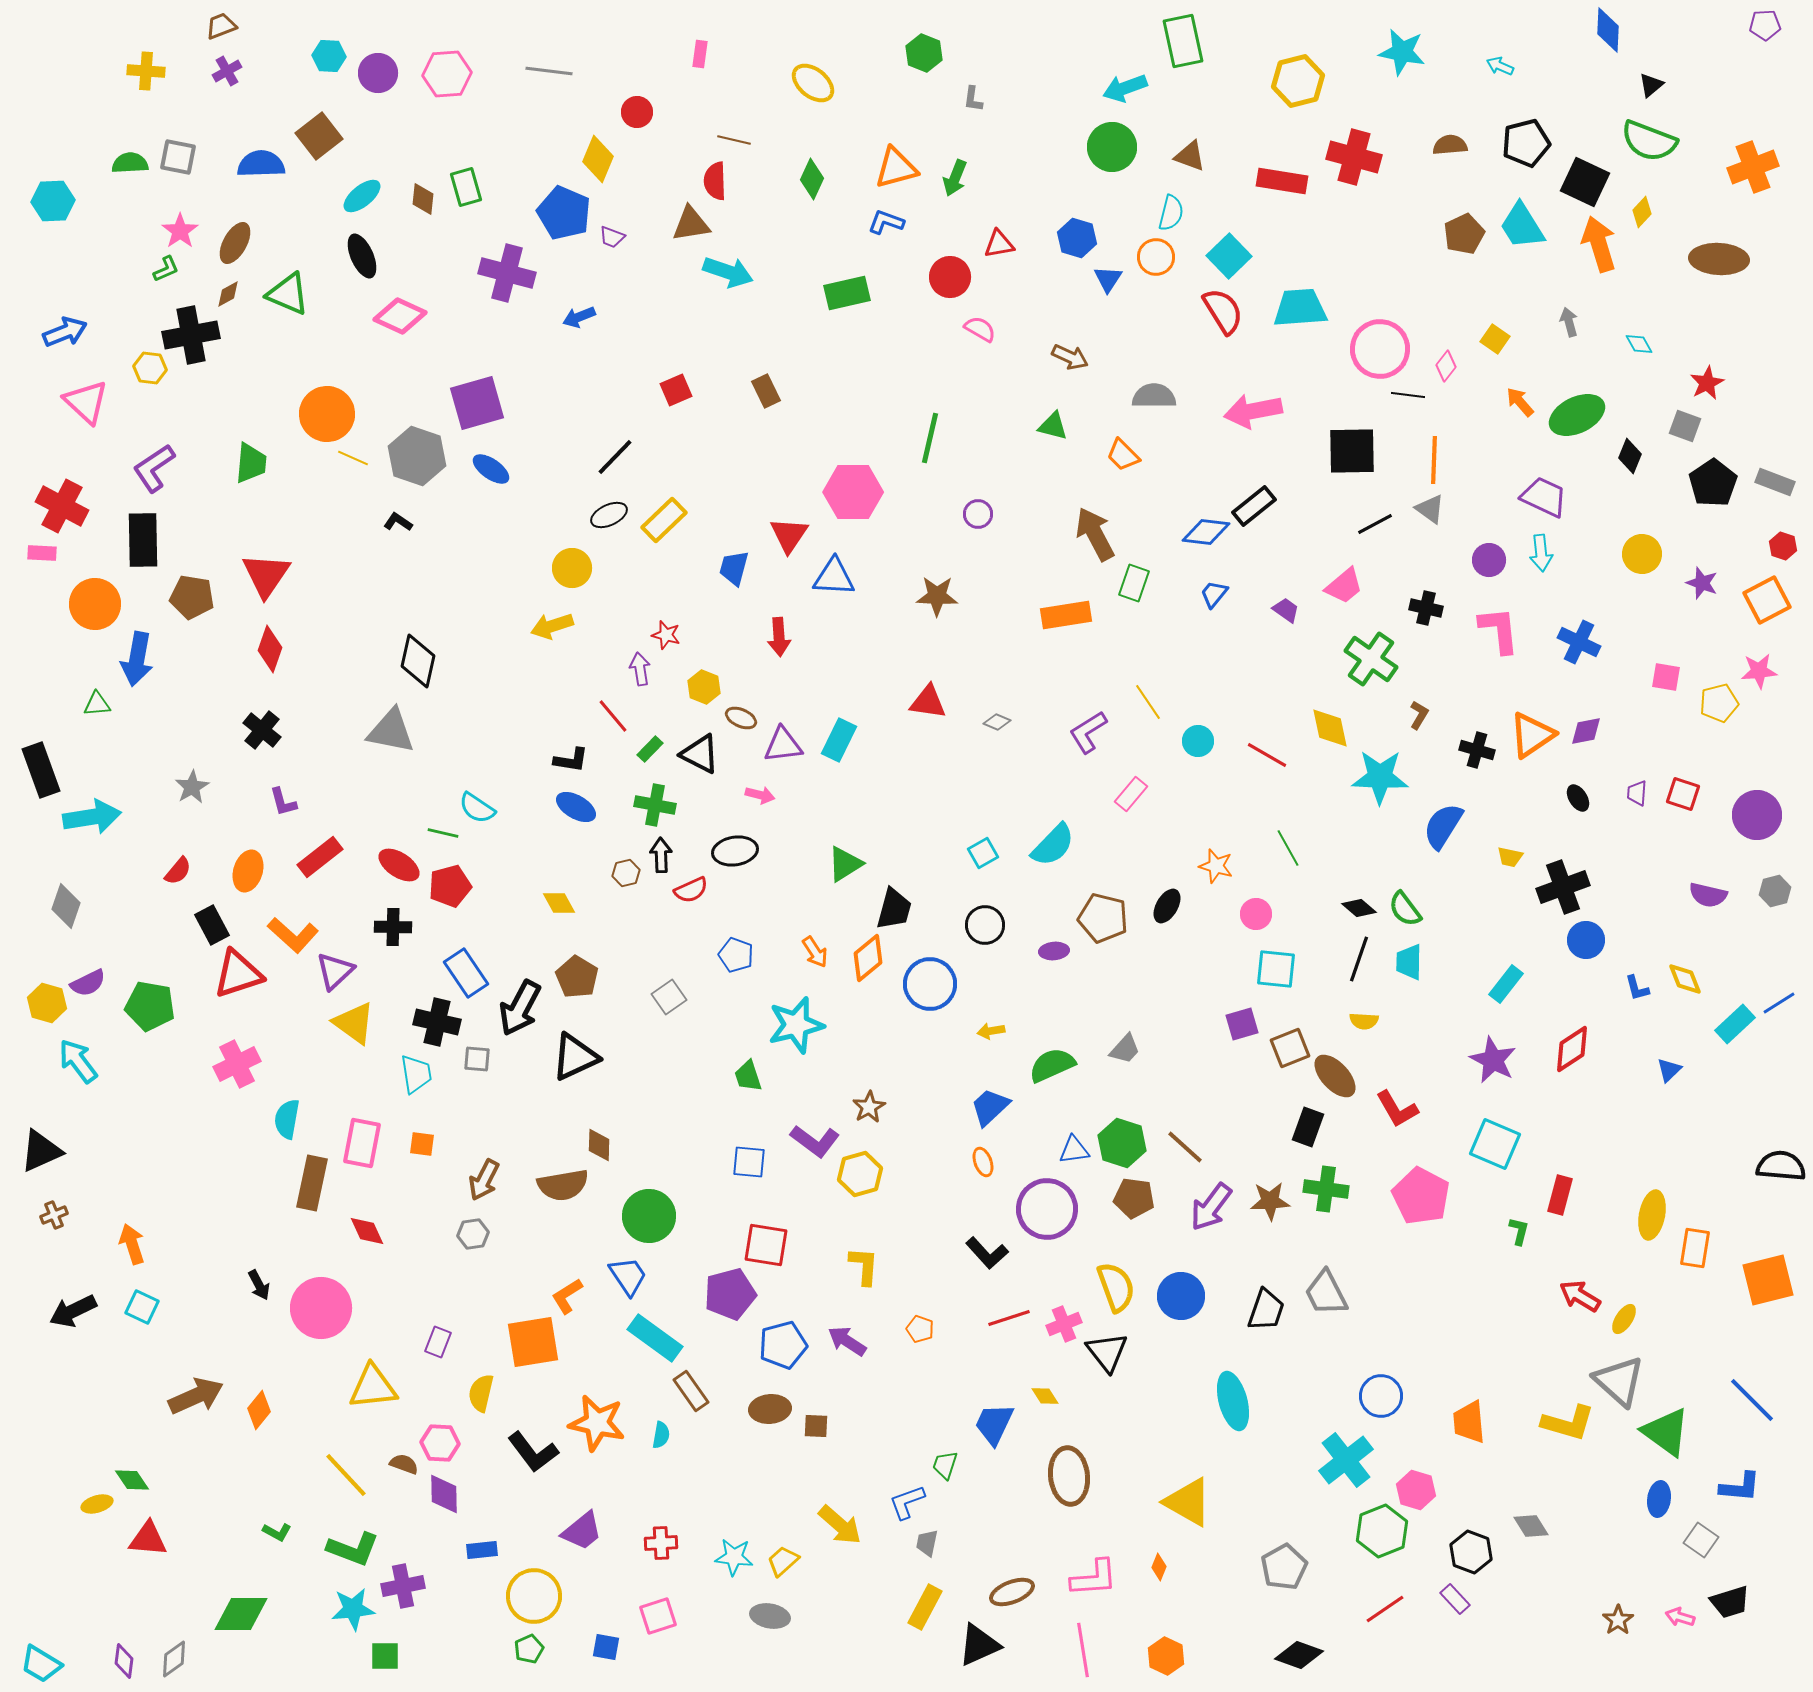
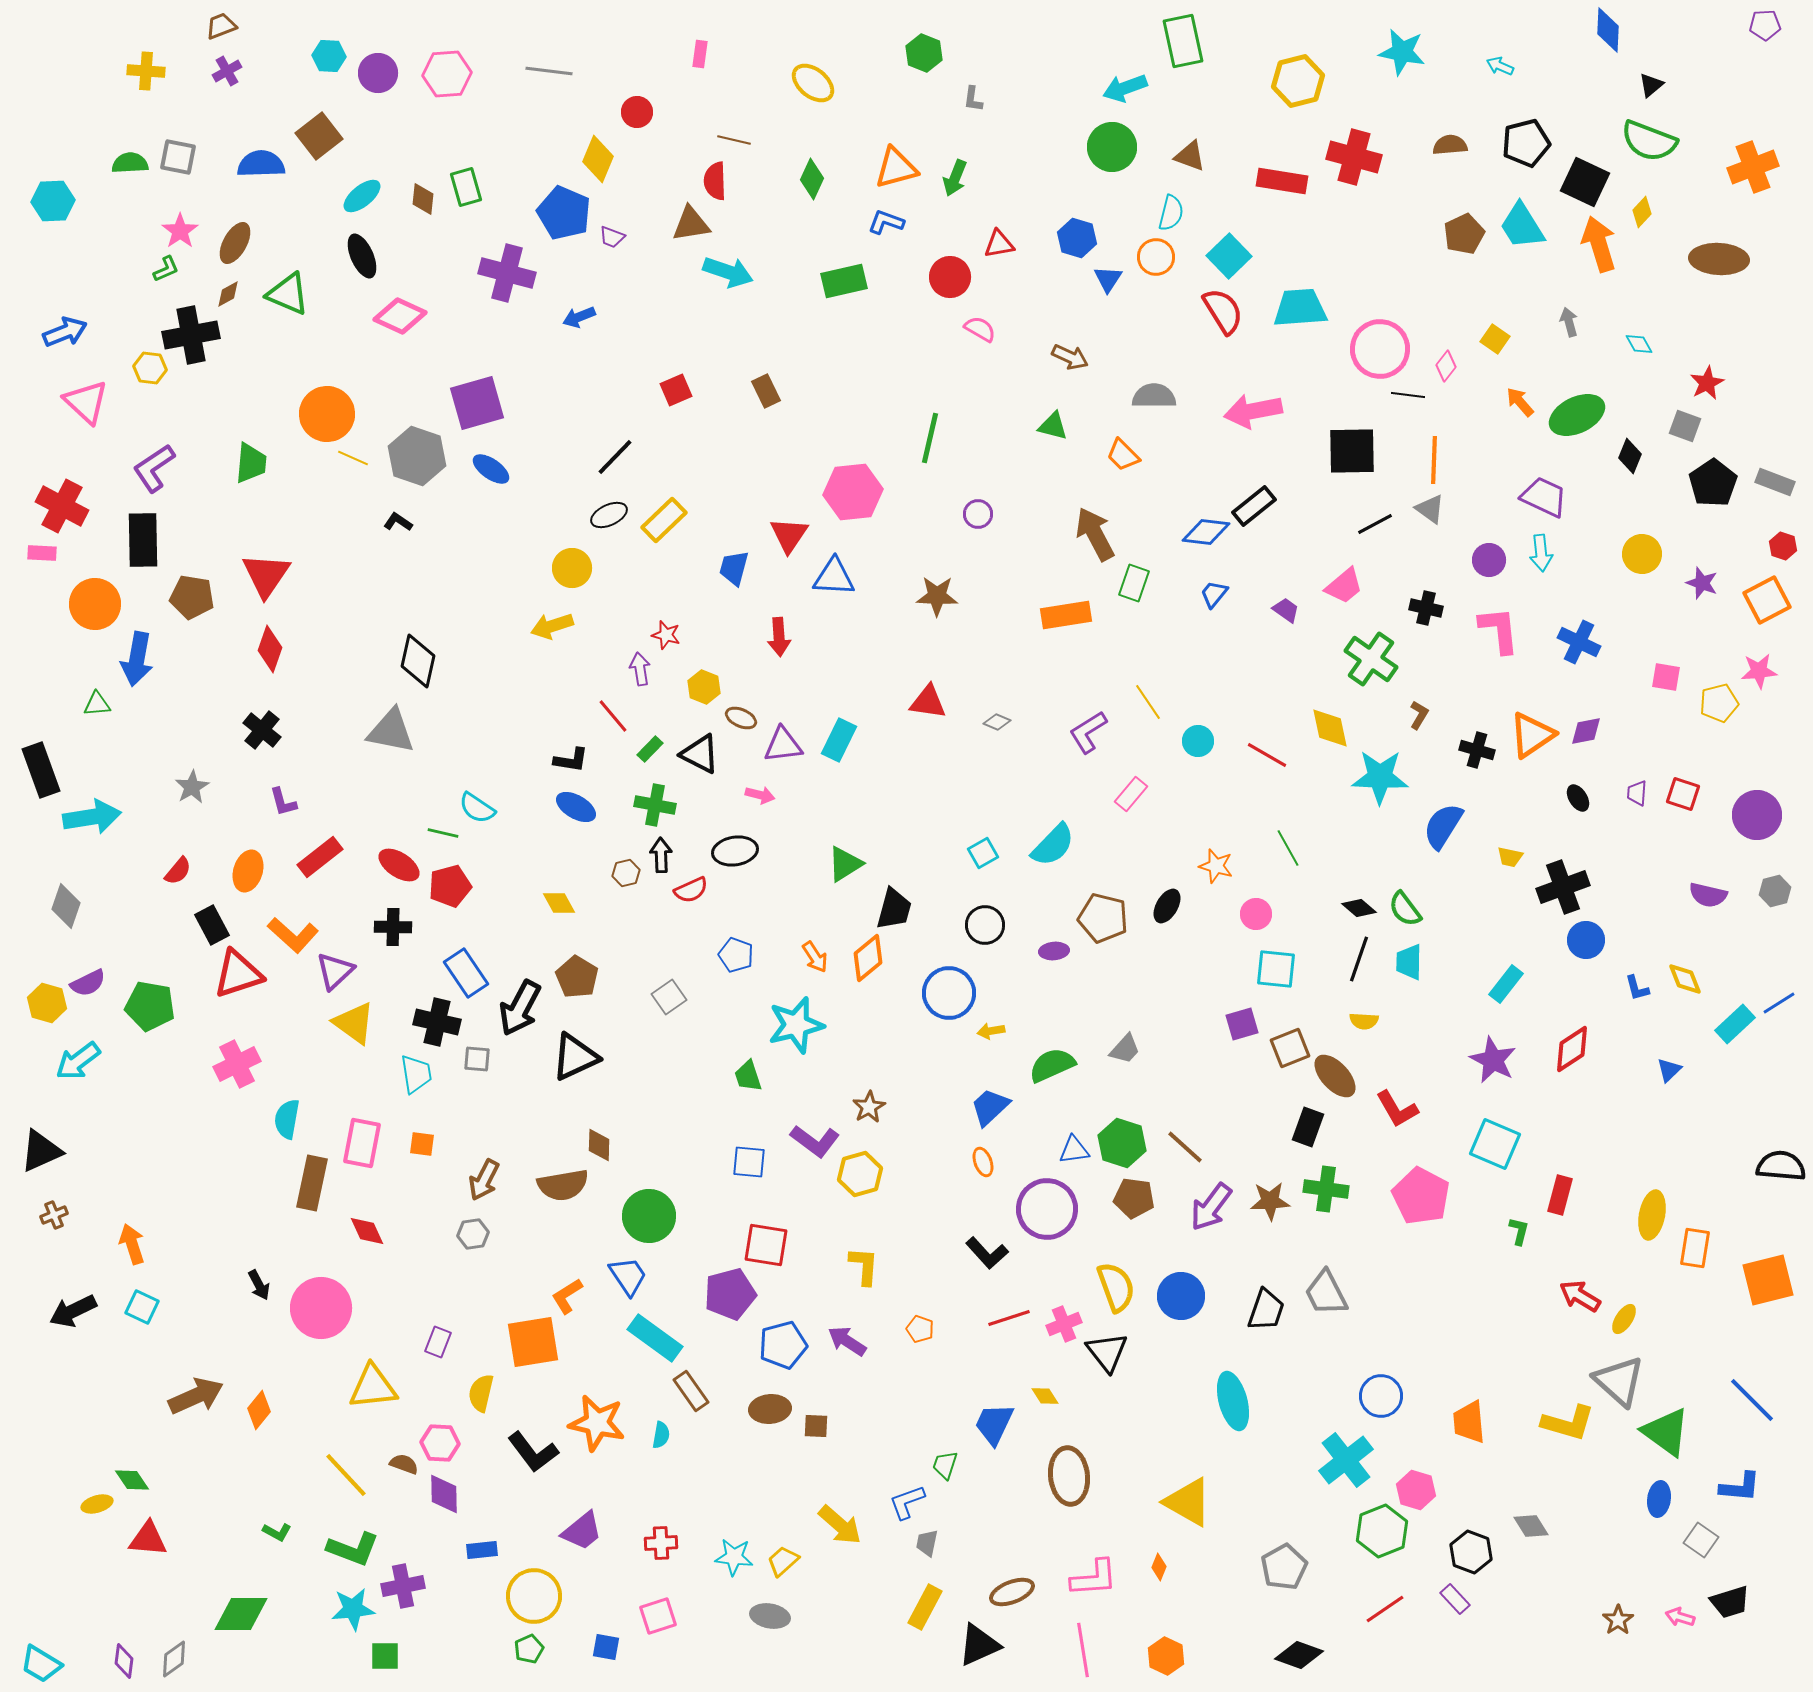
green rectangle at (847, 293): moved 3 px left, 12 px up
pink hexagon at (853, 492): rotated 6 degrees counterclockwise
orange arrow at (815, 952): moved 5 px down
blue circle at (930, 984): moved 19 px right, 9 px down
cyan arrow at (78, 1061): rotated 90 degrees counterclockwise
